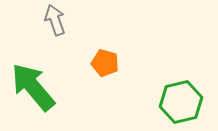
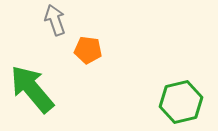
orange pentagon: moved 17 px left, 13 px up; rotated 8 degrees counterclockwise
green arrow: moved 1 px left, 2 px down
